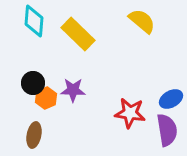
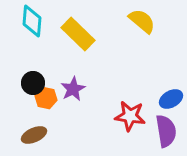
cyan diamond: moved 2 px left
purple star: moved 1 px up; rotated 30 degrees counterclockwise
orange hexagon: rotated 25 degrees counterclockwise
red star: moved 3 px down
purple semicircle: moved 1 px left, 1 px down
brown ellipse: rotated 55 degrees clockwise
